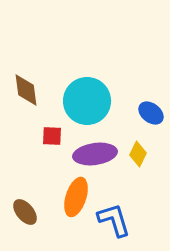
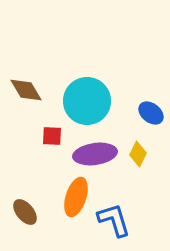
brown diamond: rotated 24 degrees counterclockwise
